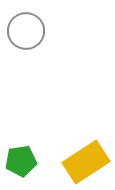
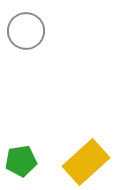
yellow rectangle: rotated 9 degrees counterclockwise
